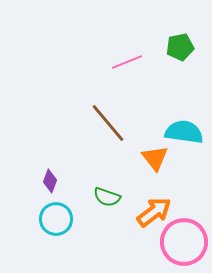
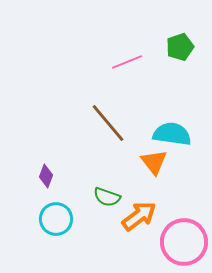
green pentagon: rotated 8 degrees counterclockwise
cyan semicircle: moved 12 px left, 2 px down
orange triangle: moved 1 px left, 4 px down
purple diamond: moved 4 px left, 5 px up
orange arrow: moved 15 px left, 4 px down
